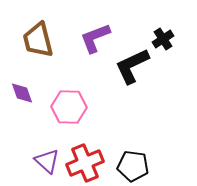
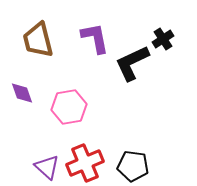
purple L-shape: rotated 100 degrees clockwise
black L-shape: moved 3 px up
pink hexagon: rotated 12 degrees counterclockwise
purple triangle: moved 6 px down
